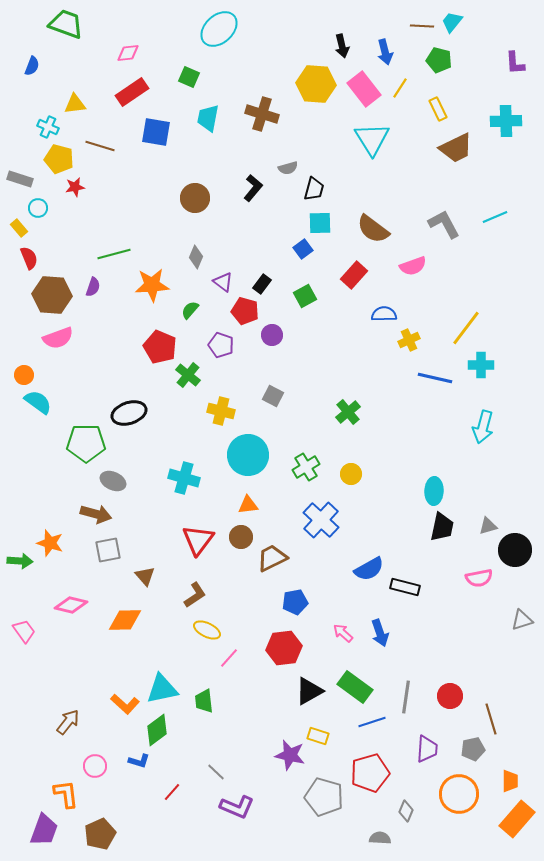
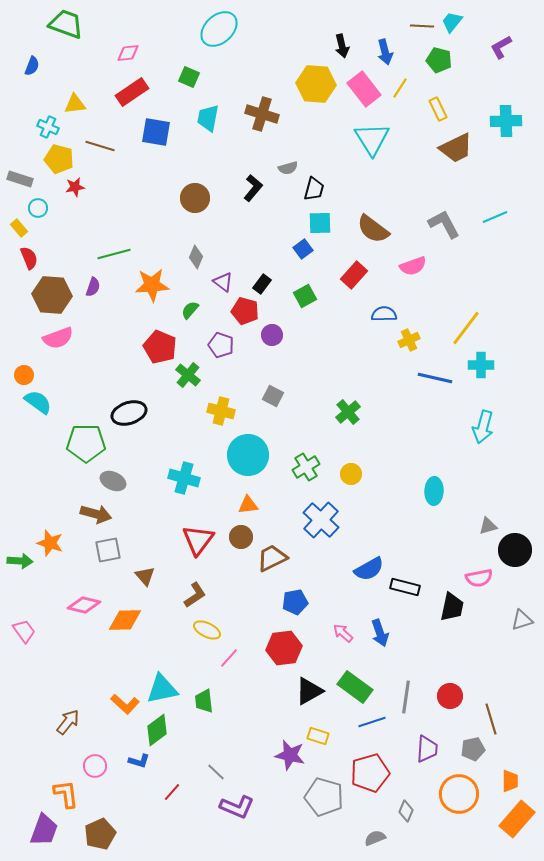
purple L-shape at (515, 63): moved 14 px left, 16 px up; rotated 65 degrees clockwise
black trapezoid at (442, 527): moved 10 px right, 80 px down
pink diamond at (71, 605): moved 13 px right
gray semicircle at (380, 838): moved 5 px left; rotated 25 degrees counterclockwise
